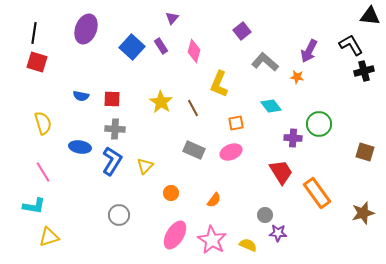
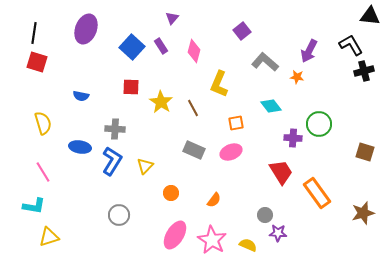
red square at (112, 99): moved 19 px right, 12 px up
